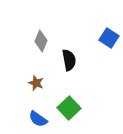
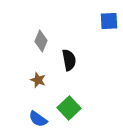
blue square: moved 17 px up; rotated 36 degrees counterclockwise
brown star: moved 2 px right, 3 px up
